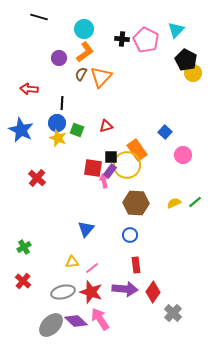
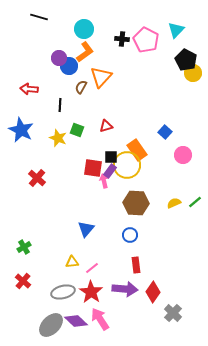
brown semicircle at (81, 74): moved 13 px down
black line at (62, 103): moved 2 px left, 2 px down
blue circle at (57, 123): moved 12 px right, 57 px up
red star at (91, 292): rotated 15 degrees clockwise
